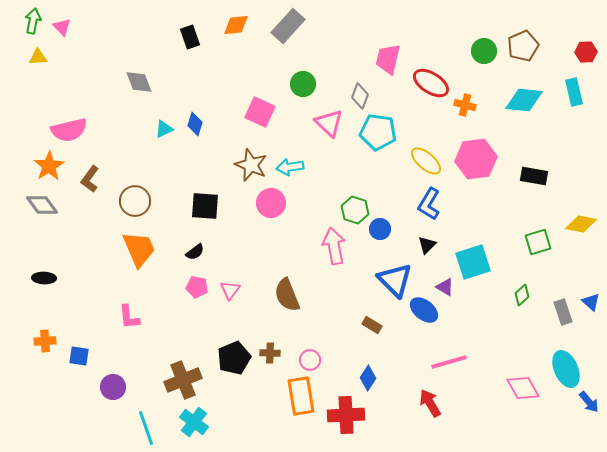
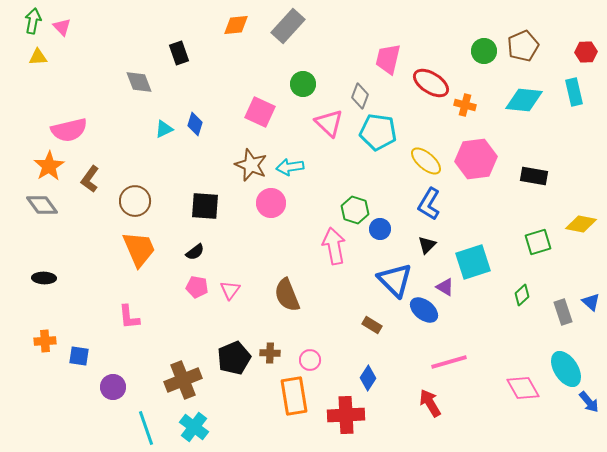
black rectangle at (190, 37): moved 11 px left, 16 px down
cyan ellipse at (566, 369): rotated 9 degrees counterclockwise
orange rectangle at (301, 396): moved 7 px left
cyan cross at (194, 422): moved 5 px down
